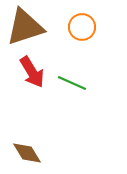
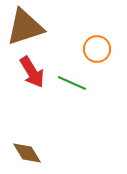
orange circle: moved 15 px right, 22 px down
